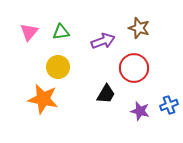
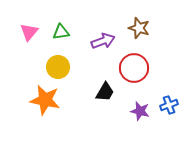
black trapezoid: moved 1 px left, 2 px up
orange star: moved 2 px right, 1 px down
